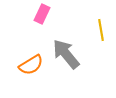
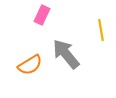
pink rectangle: moved 1 px down
orange semicircle: moved 1 px left
